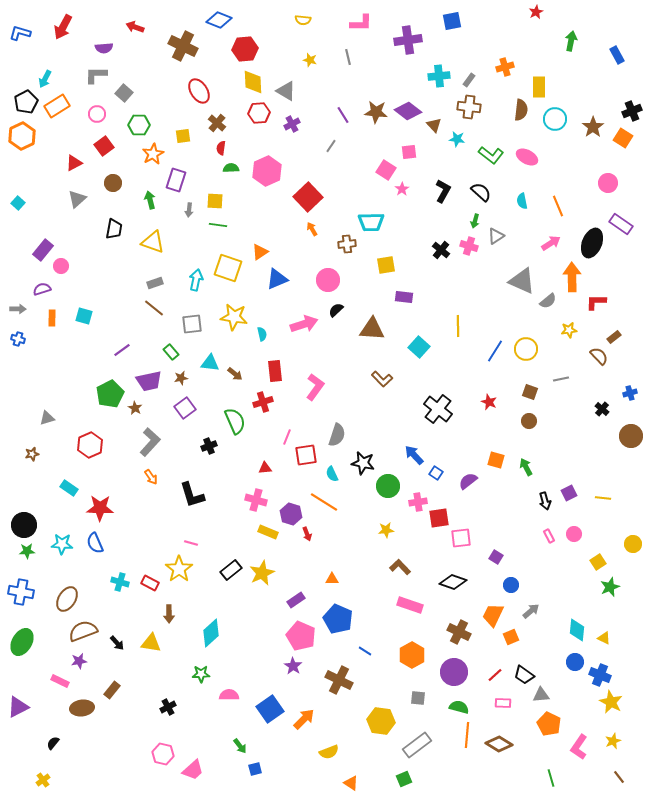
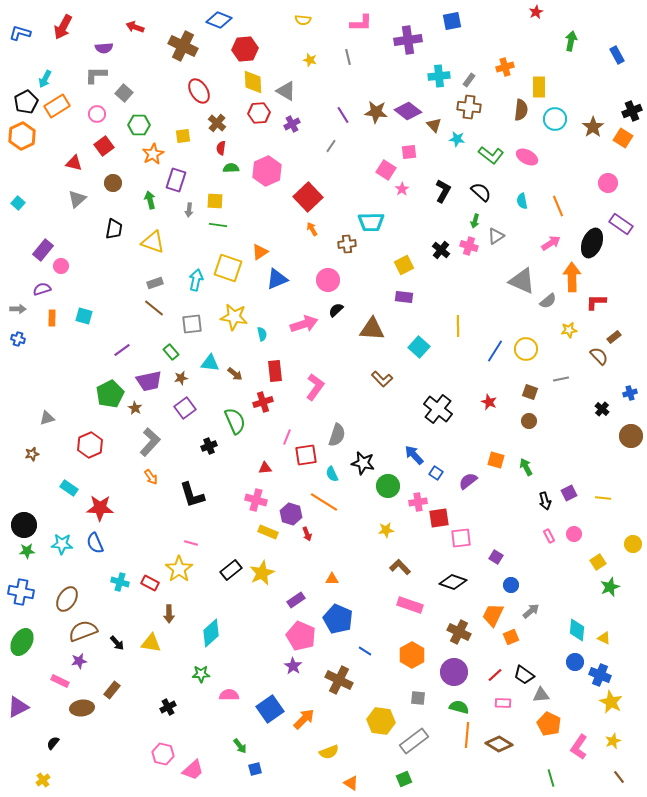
red triangle at (74, 163): rotated 42 degrees clockwise
yellow square at (386, 265): moved 18 px right; rotated 18 degrees counterclockwise
gray rectangle at (417, 745): moved 3 px left, 4 px up
